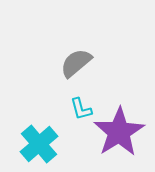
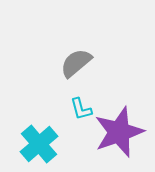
purple star: rotated 12 degrees clockwise
